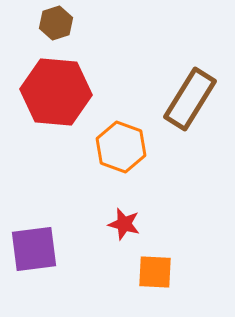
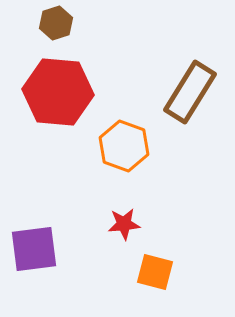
red hexagon: moved 2 px right
brown rectangle: moved 7 px up
orange hexagon: moved 3 px right, 1 px up
red star: rotated 20 degrees counterclockwise
orange square: rotated 12 degrees clockwise
